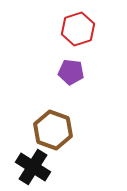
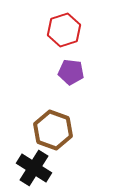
red hexagon: moved 14 px left, 1 px down
black cross: moved 1 px right, 1 px down
